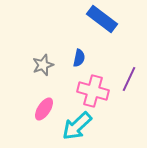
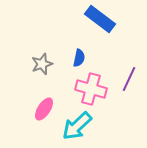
blue rectangle: moved 2 px left
gray star: moved 1 px left, 1 px up
pink cross: moved 2 px left, 2 px up
